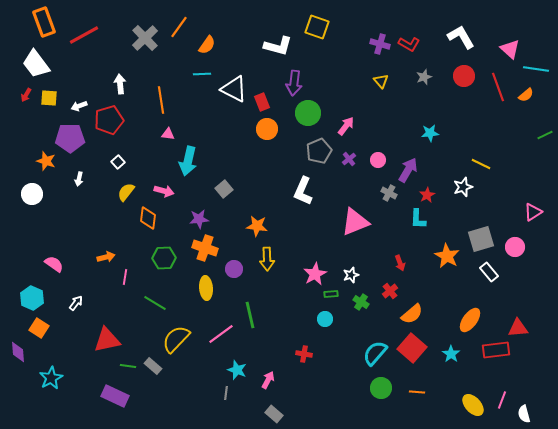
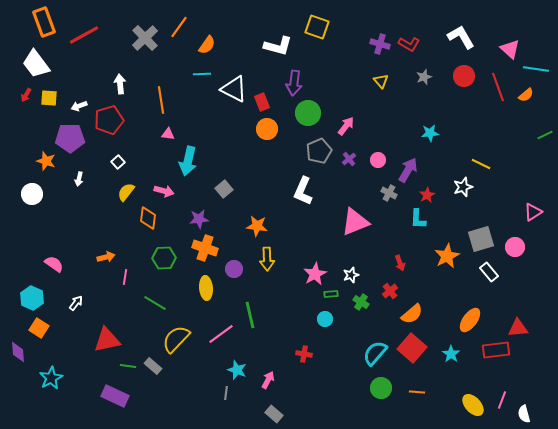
orange star at (447, 256): rotated 15 degrees clockwise
